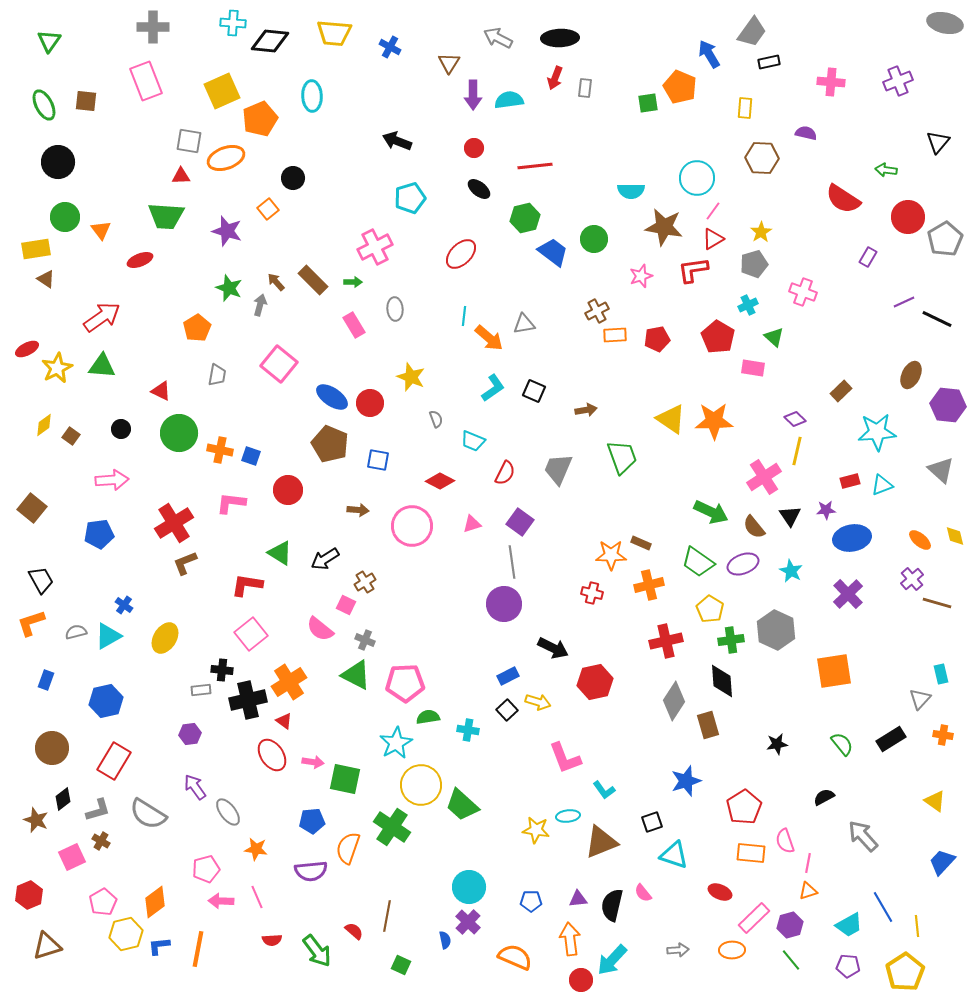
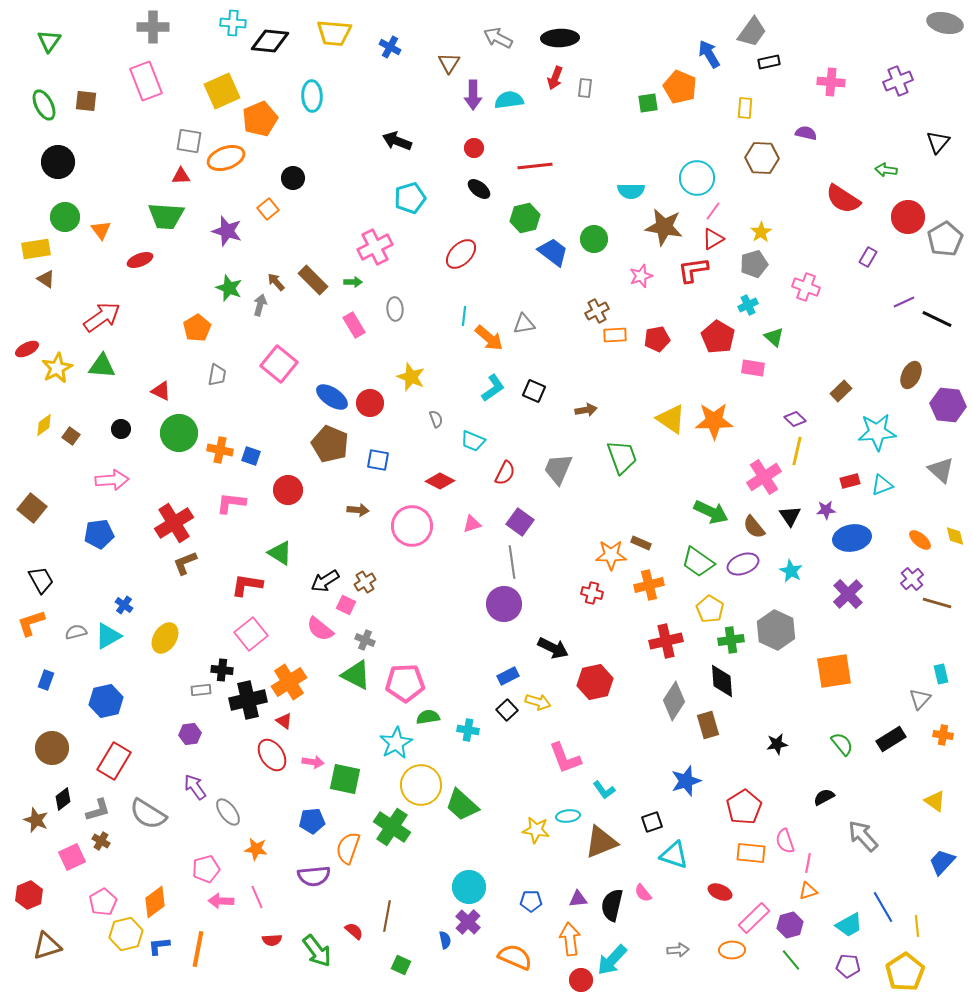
pink cross at (803, 292): moved 3 px right, 5 px up
black arrow at (325, 559): moved 22 px down
purple semicircle at (311, 871): moved 3 px right, 5 px down
